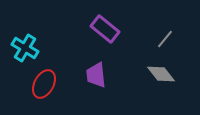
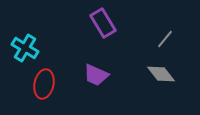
purple rectangle: moved 2 px left, 6 px up; rotated 20 degrees clockwise
purple trapezoid: rotated 60 degrees counterclockwise
red ellipse: rotated 16 degrees counterclockwise
